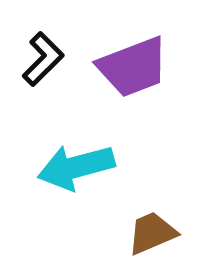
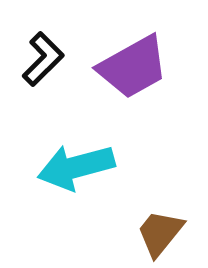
purple trapezoid: rotated 8 degrees counterclockwise
brown trapezoid: moved 8 px right; rotated 28 degrees counterclockwise
